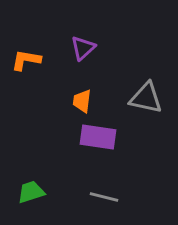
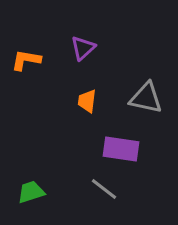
orange trapezoid: moved 5 px right
purple rectangle: moved 23 px right, 12 px down
gray line: moved 8 px up; rotated 24 degrees clockwise
